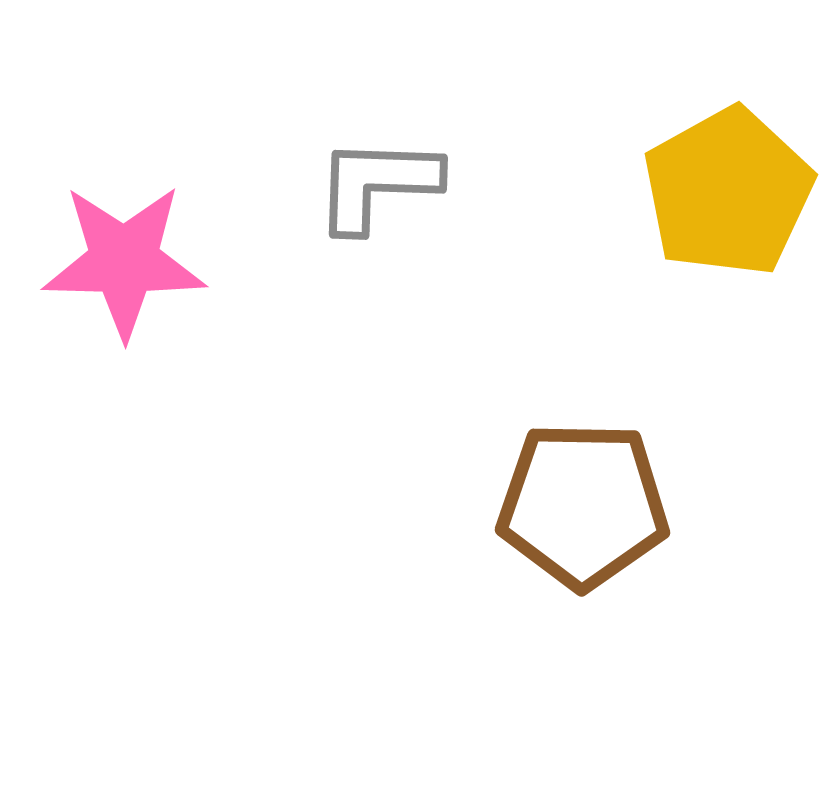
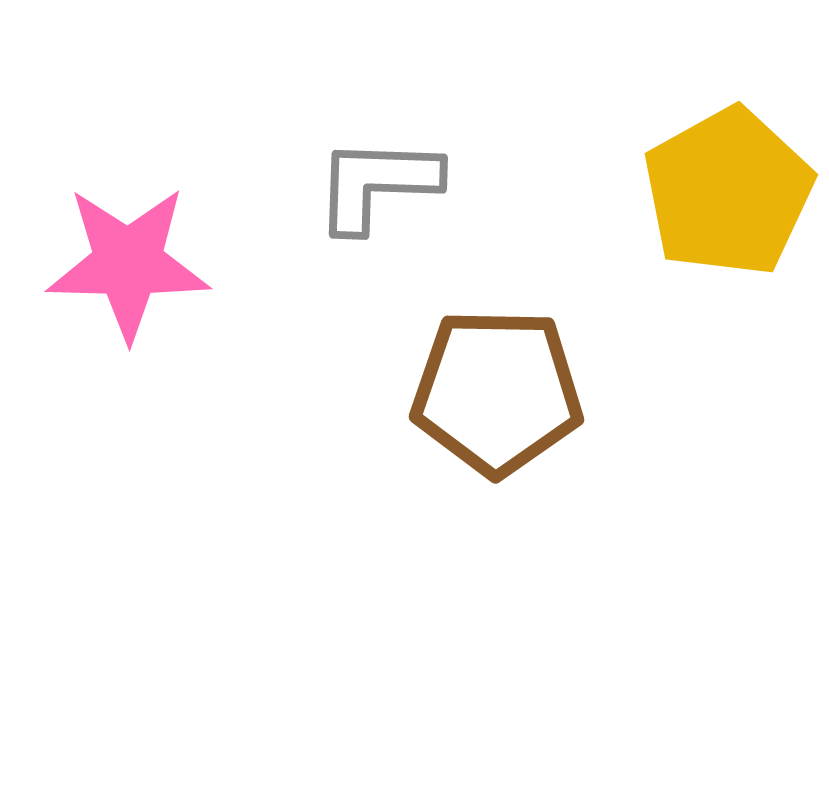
pink star: moved 4 px right, 2 px down
brown pentagon: moved 86 px left, 113 px up
